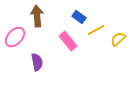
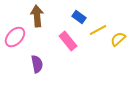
yellow line: moved 2 px right
purple semicircle: moved 2 px down
